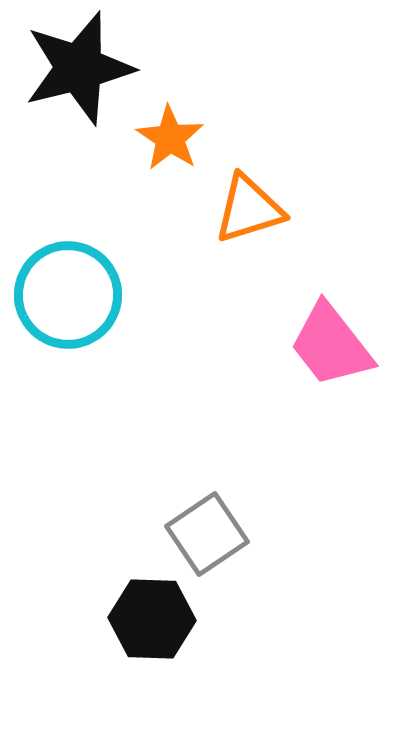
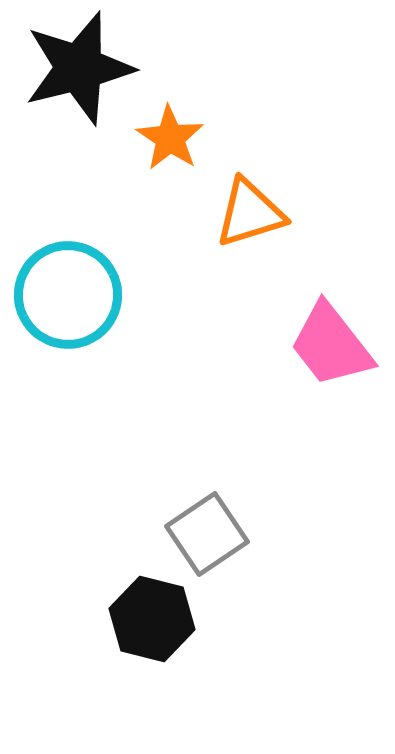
orange triangle: moved 1 px right, 4 px down
black hexagon: rotated 12 degrees clockwise
